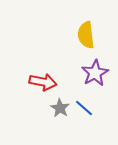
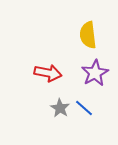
yellow semicircle: moved 2 px right
red arrow: moved 5 px right, 9 px up
